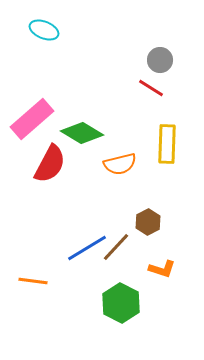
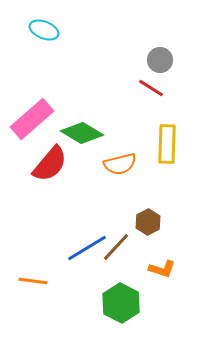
red semicircle: rotated 12 degrees clockwise
